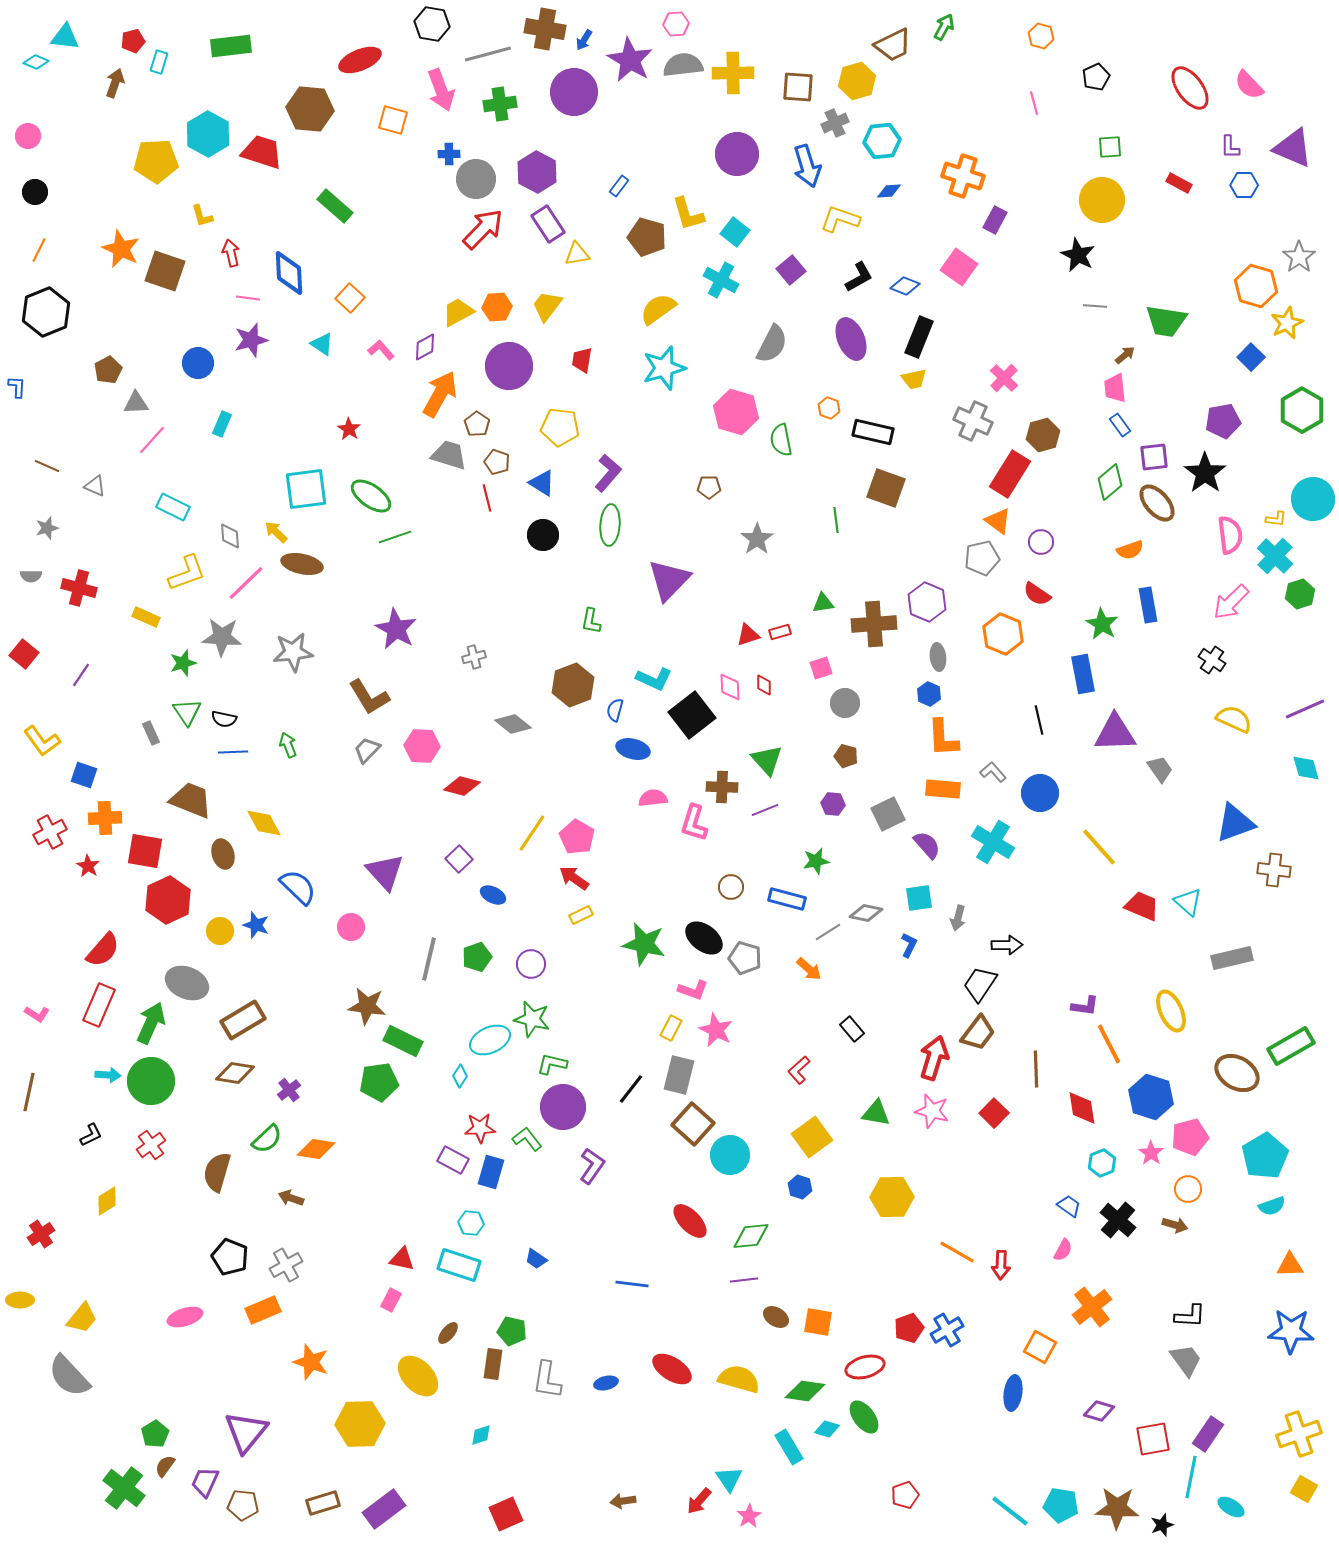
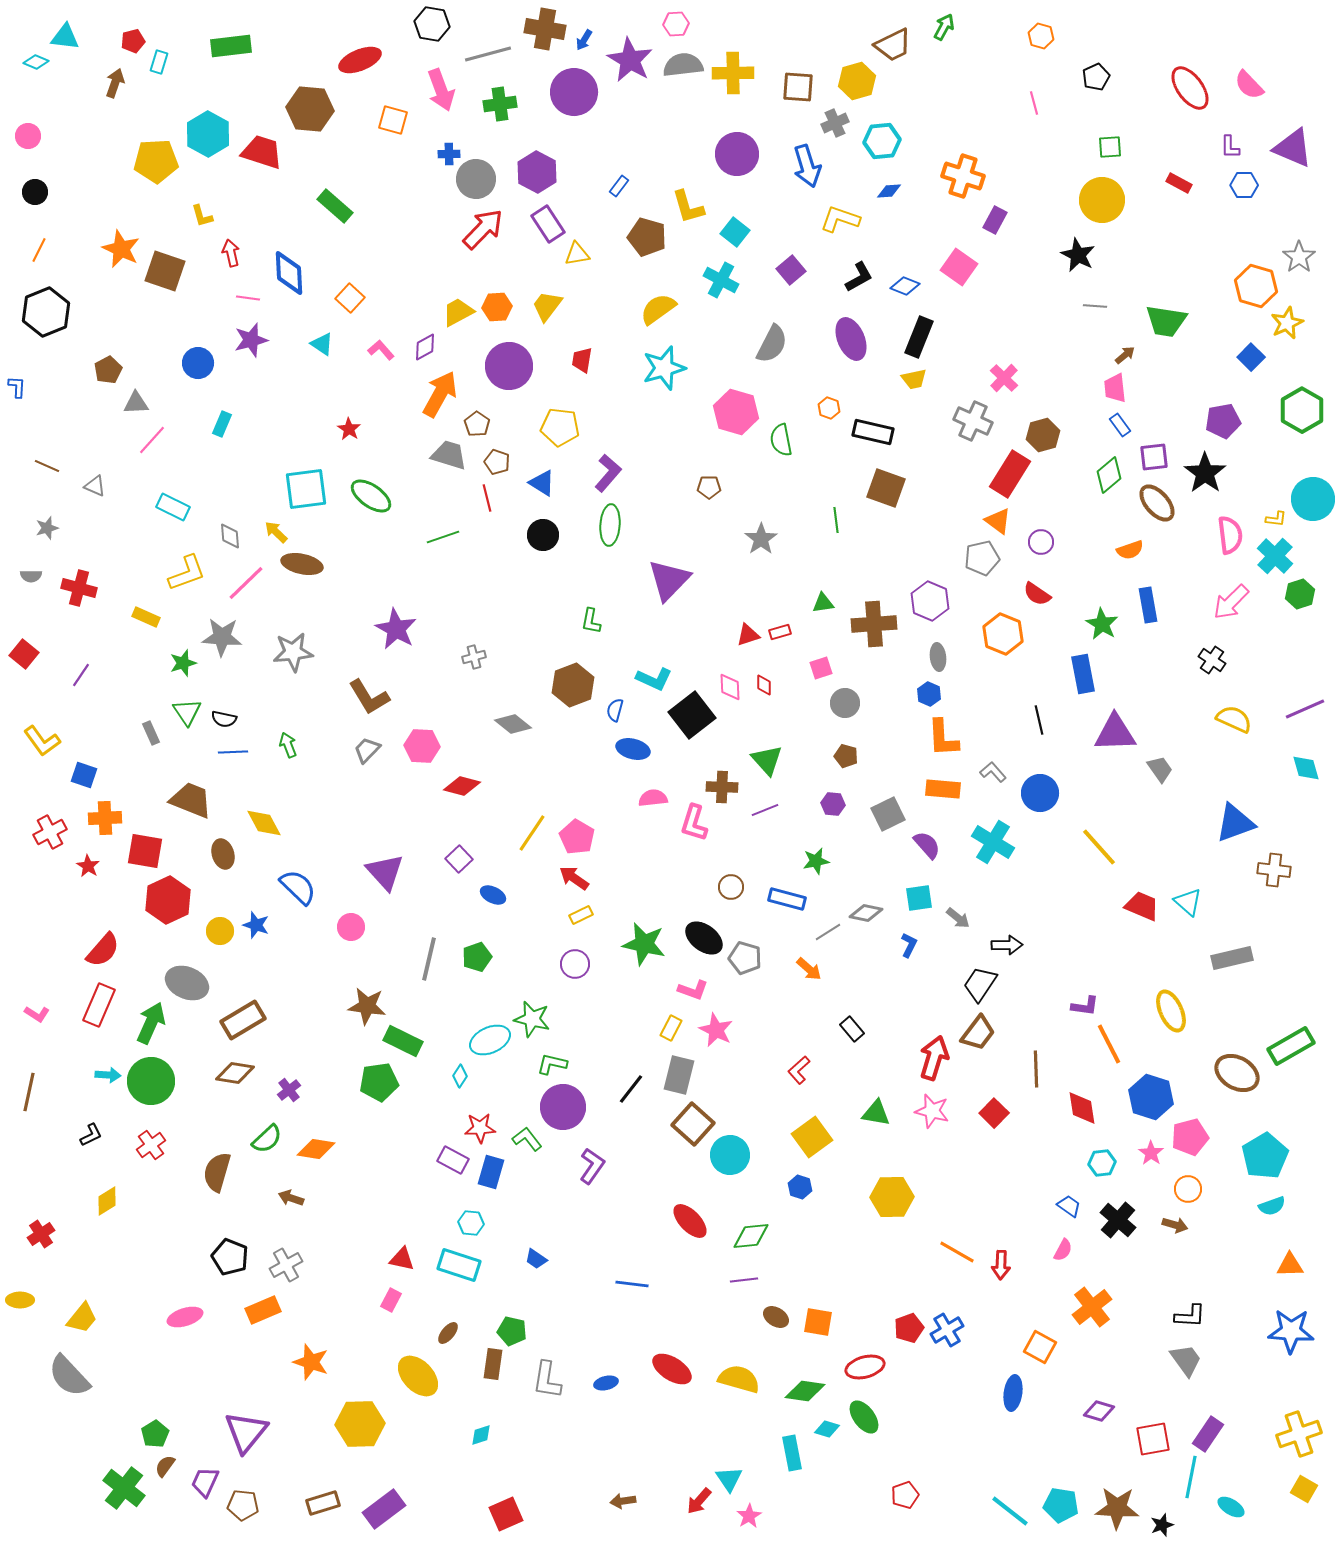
yellow L-shape at (688, 214): moved 7 px up
green diamond at (1110, 482): moved 1 px left, 7 px up
green line at (395, 537): moved 48 px right
gray star at (757, 539): moved 4 px right
purple hexagon at (927, 602): moved 3 px right, 1 px up
gray arrow at (958, 918): rotated 65 degrees counterclockwise
purple circle at (531, 964): moved 44 px right
cyan hexagon at (1102, 1163): rotated 16 degrees clockwise
cyan rectangle at (789, 1447): moved 3 px right, 6 px down; rotated 20 degrees clockwise
